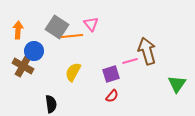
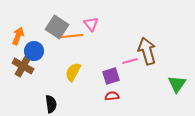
orange arrow: moved 6 px down; rotated 18 degrees clockwise
purple square: moved 2 px down
red semicircle: rotated 136 degrees counterclockwise
